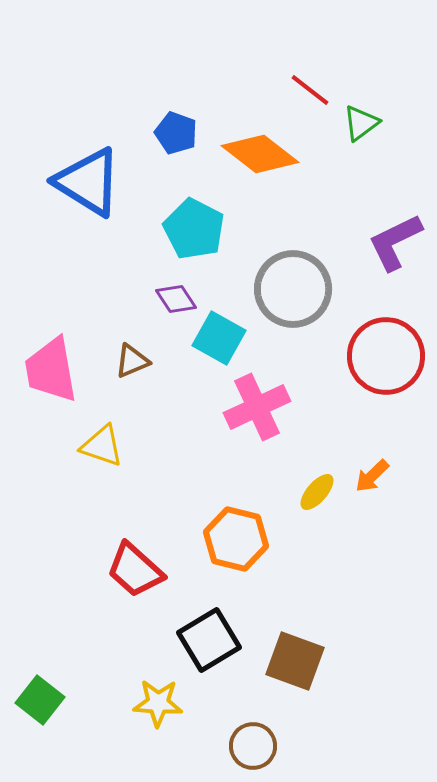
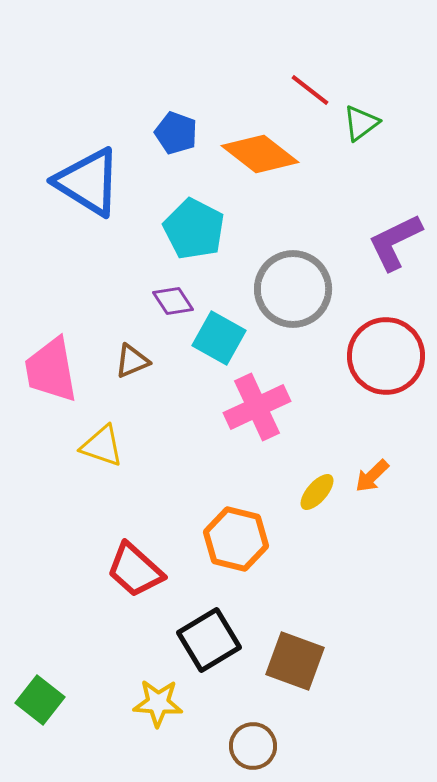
purple diamond: moved 3 px left, 2 px down
